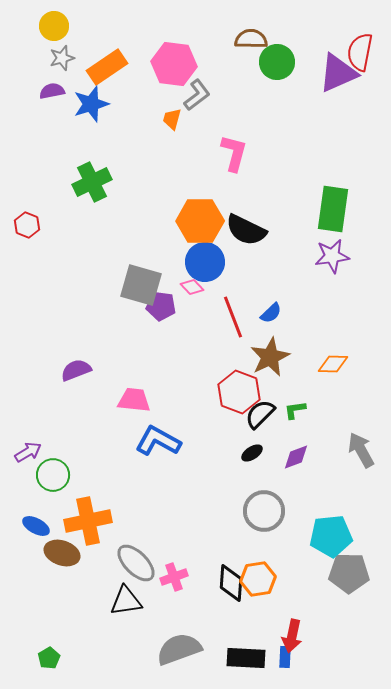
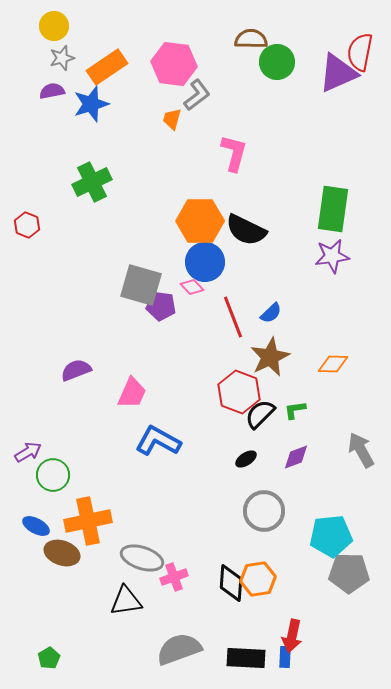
pink trapezoid at (134, 400): moved 2 px left, 7 px up; rotated 108 degrees clockwise
black ellipse at (252, 453): moved 6 px left, 6 px down
gray ellipse at (136, 563): moved 6 px right, 5 px up; rotated 27 degrees counterclockwise
